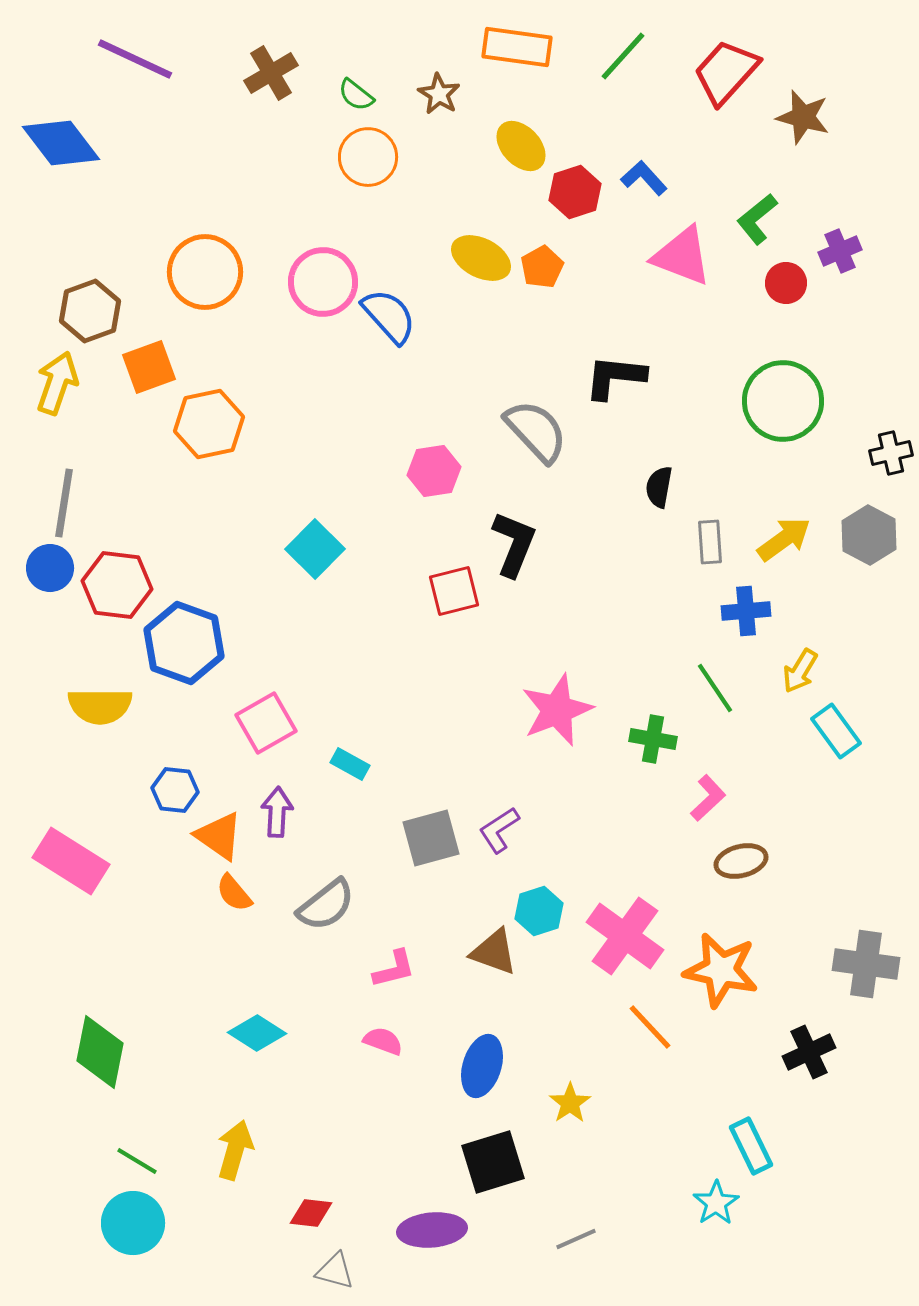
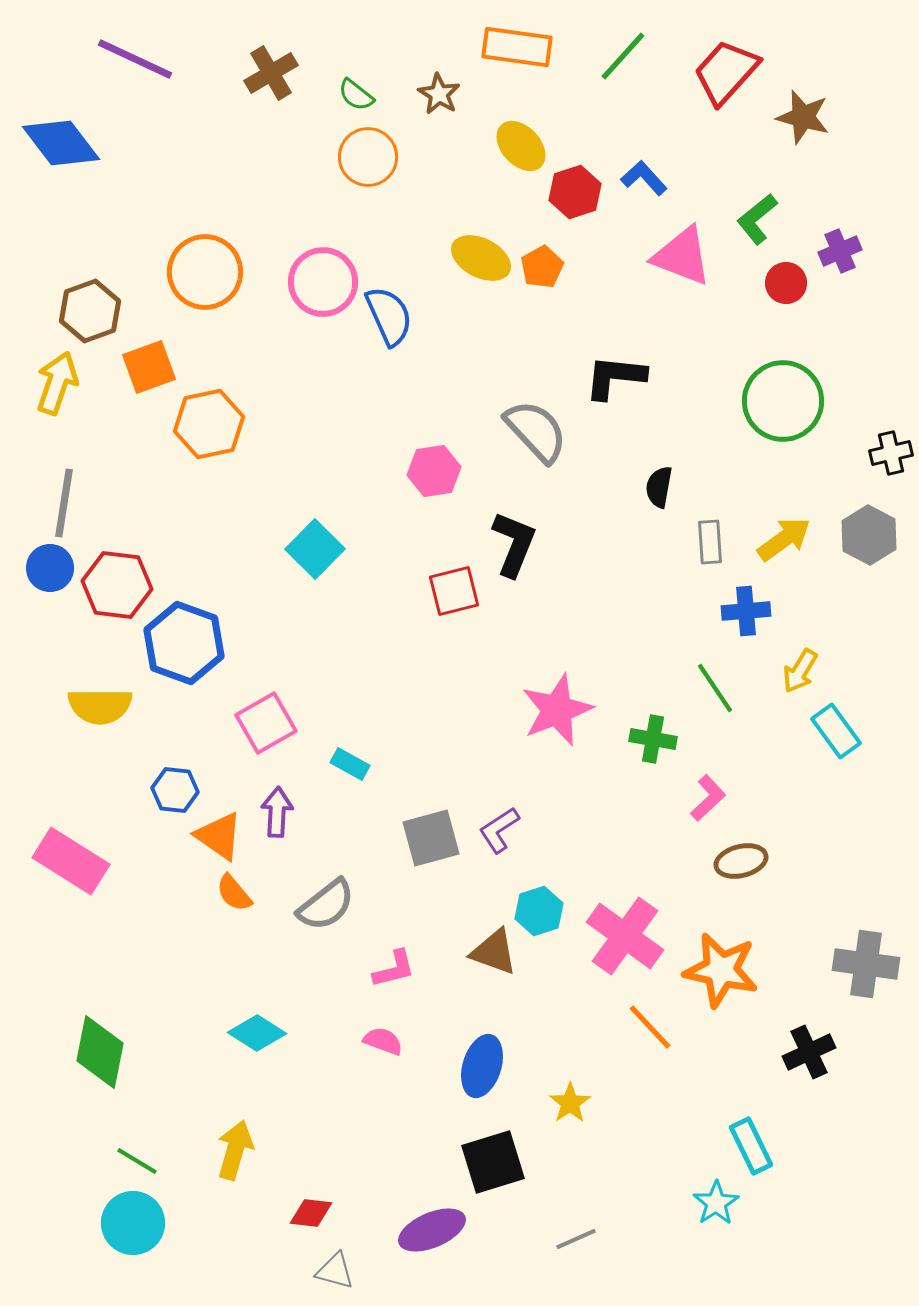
blue semicircle at (389, 316): rotated 18 degrees clockwise
purple ellipse at (432, 1230): rotated 18 degrees counterclockwise
